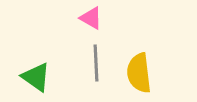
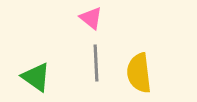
pink triangle: rotated 10 degrees clockwise
